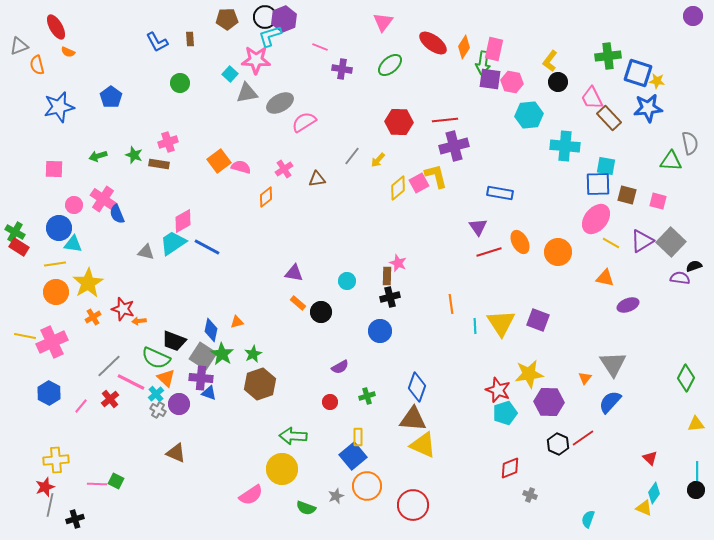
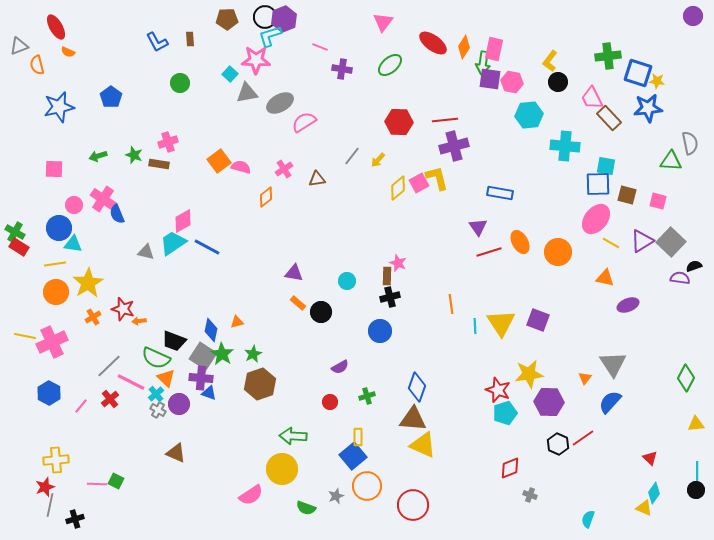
yellow L-shape at (436, 176): moved 1 px right, 2 px down
